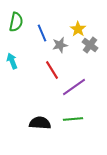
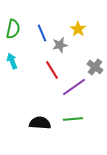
green semicircle: moved 3 px left, 7 px down
gray cross: moved 5 px right, 22 px down
